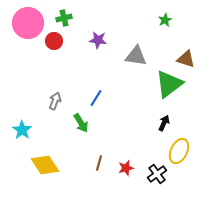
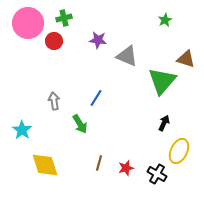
gray triangle: moved 9 px left; rotated 15 degrees clockwise
green triangle: moved 7 px left, 3 px up; rotated 12 degrees counterclockwise
gray arrow: moved 1 px left; rotated 30 degrees counterclockwise
green arrow: moved 1 px left, 1 px down
yellow diamond: rotated 16 degrees clockwise
black cross: rotated 24 degrees counterclockwise
